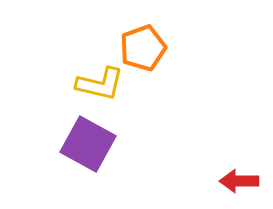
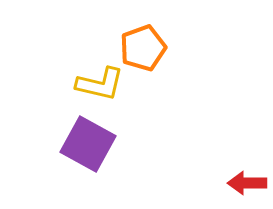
red arrow: moved 8 px right, 2 px down
